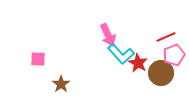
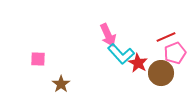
pink pentagon: moved 1 px right, 2 px up
